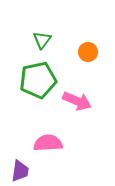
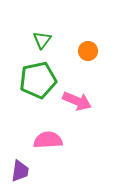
orange circle: moved 1 px up
pink semicircle: moved 3 px up
